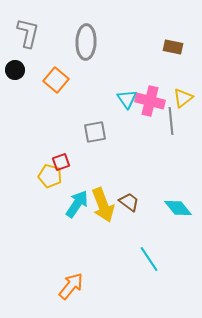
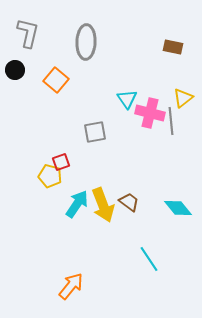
pink cross: moved 12 px down
